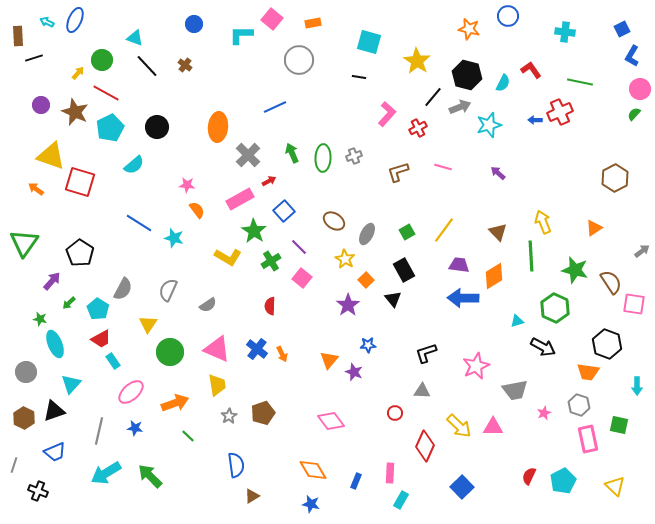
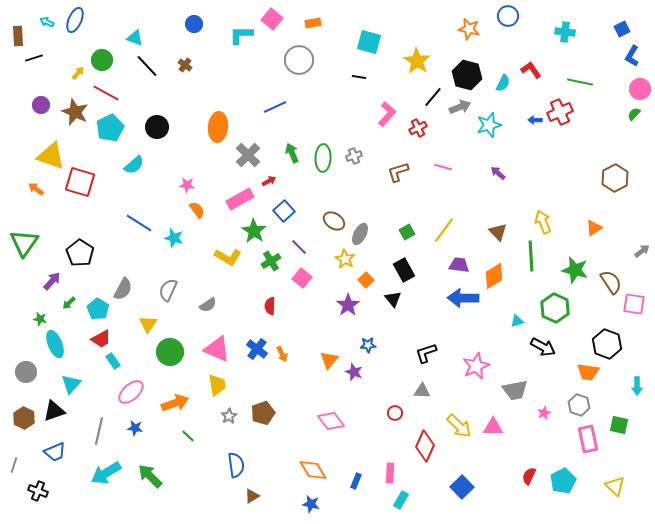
gray ellipse at (367, 234): moved 7 px left
